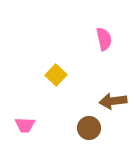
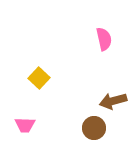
yellow square: moved 17 px left, 3 px down
brown arrow: rotated 8 degrees counterclockwise
brown circle: moved 5 px right
